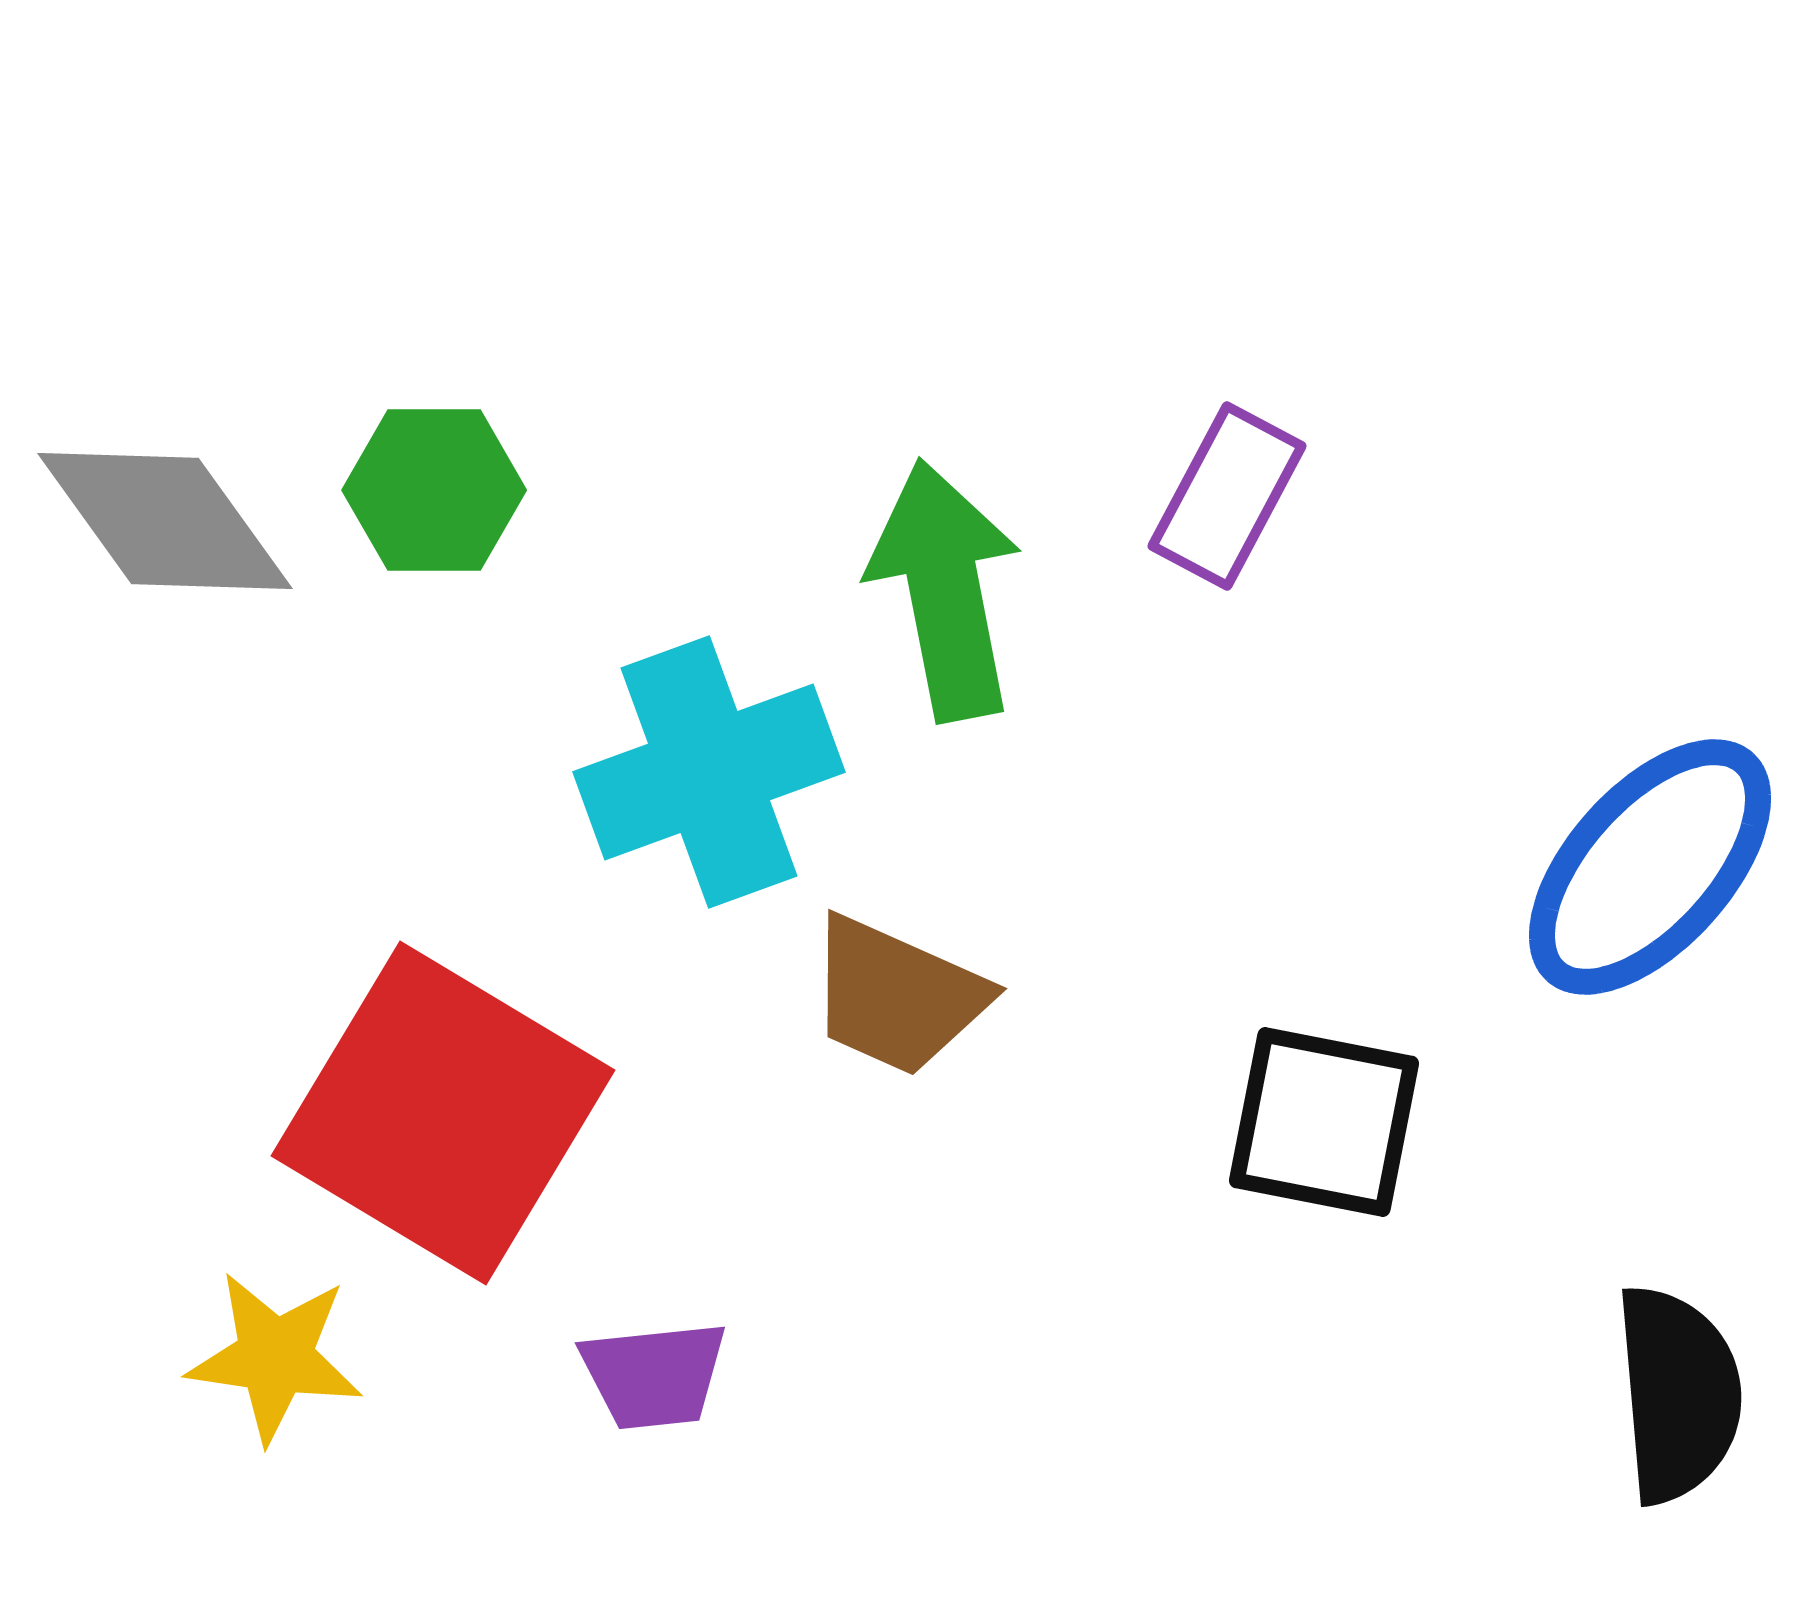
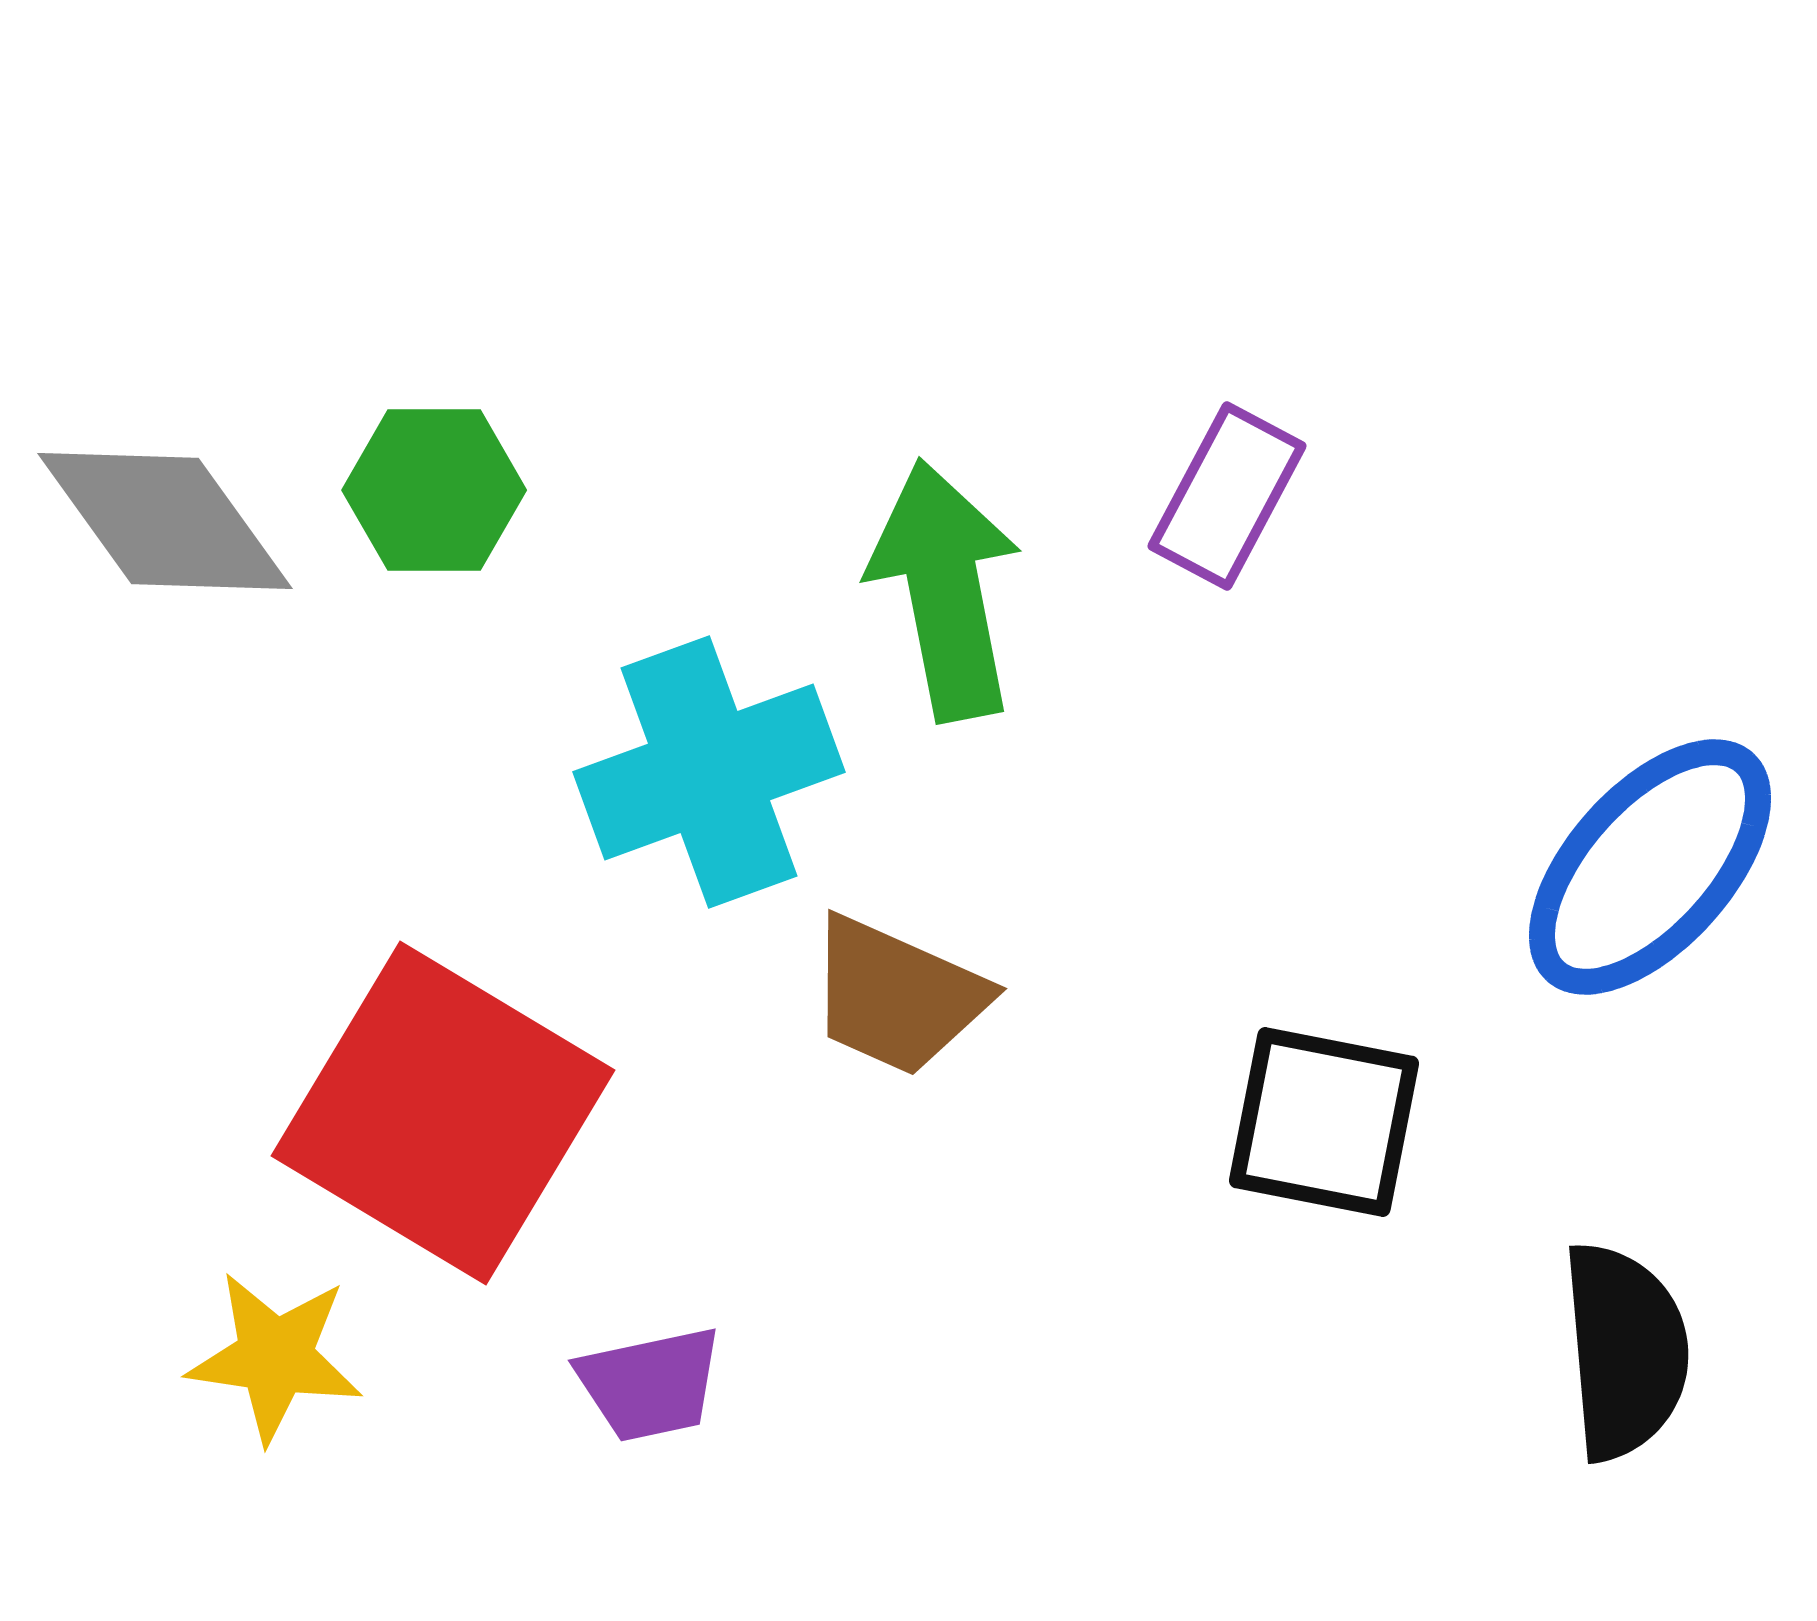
purple trapezoid: moved 4 px left, 9 px down; rotated 6 degrees counterclockwise
black semicircle: moved 53 px left, 43 px up
